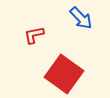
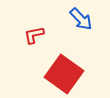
blue arrow: moved 1 px down
